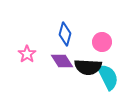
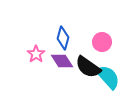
blue diamond: moved 2 px left, 4 px down
pink star: moved 9 px right
black semicircle: rotated 32 degrees clockwise
cyan semicircle: rotated 16 degrees counterclockwise
